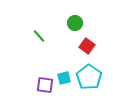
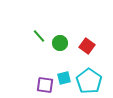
green circle: moved 15 px left, 20 px down
cyan pentagon: moved 4 px down
